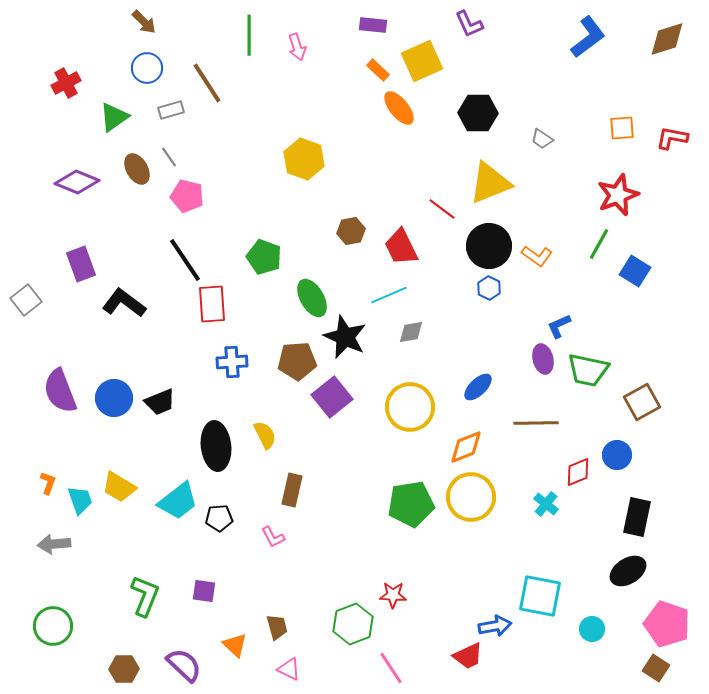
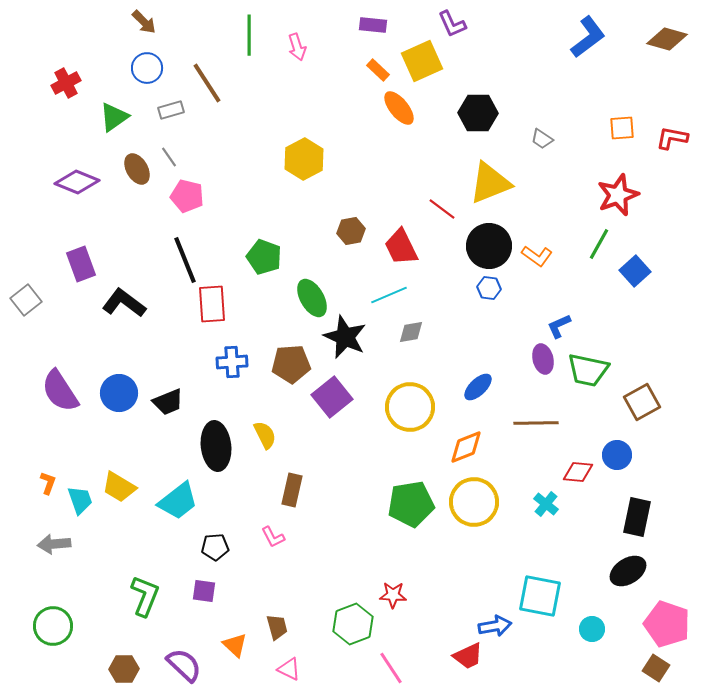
purple L-shape at (469, 24): moved 17 px left
brown diamond at (667, 39): rotated 33 degrees clockwise
yellow hexagon at (304, 159): rotated 12 degrees clockwise
black line at (185, 260): rotated 12 degrees clockwise
blue square at (635, 271): rotated 16 degrees clockwise
blue hexagon at (489, 288): rotated 20 degrees counterclockwise
brown pentagon at (297, 361): moved 6 px left, 3 px down
purple semicircle at (60, 391): rotated 12 degrees counterclockwise
blue circle at (114, 398): moved 5 px right, 5 px up
black trapezoid at (160, 402): moved 8 px right
red diamond at (578, 472): rotated 28 degrees clockwise
yellow circle at (471, 497): moved 3 px right, 5 px down
black pentagon at (219, 518): moved 4 px left, 29 px down
